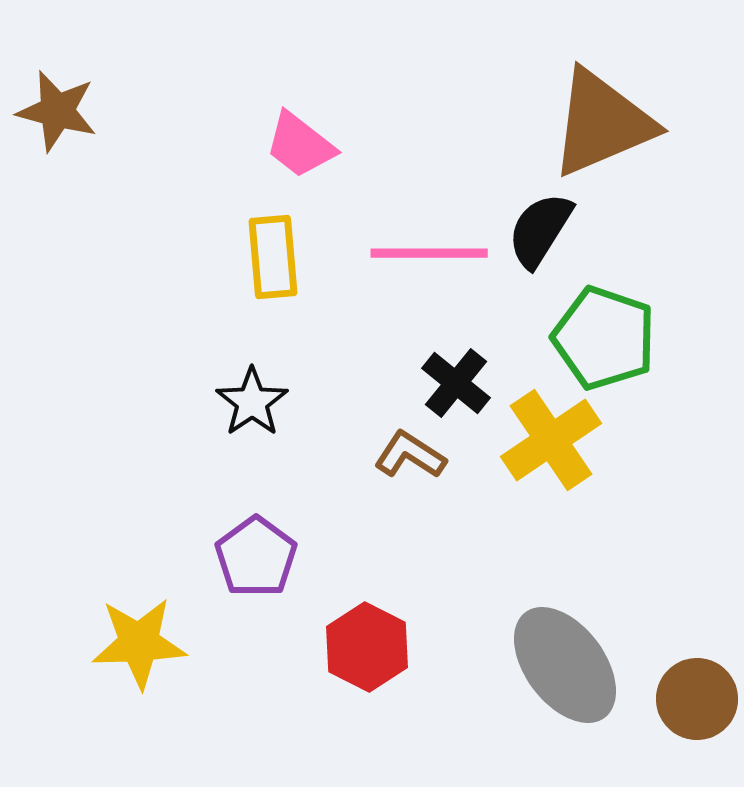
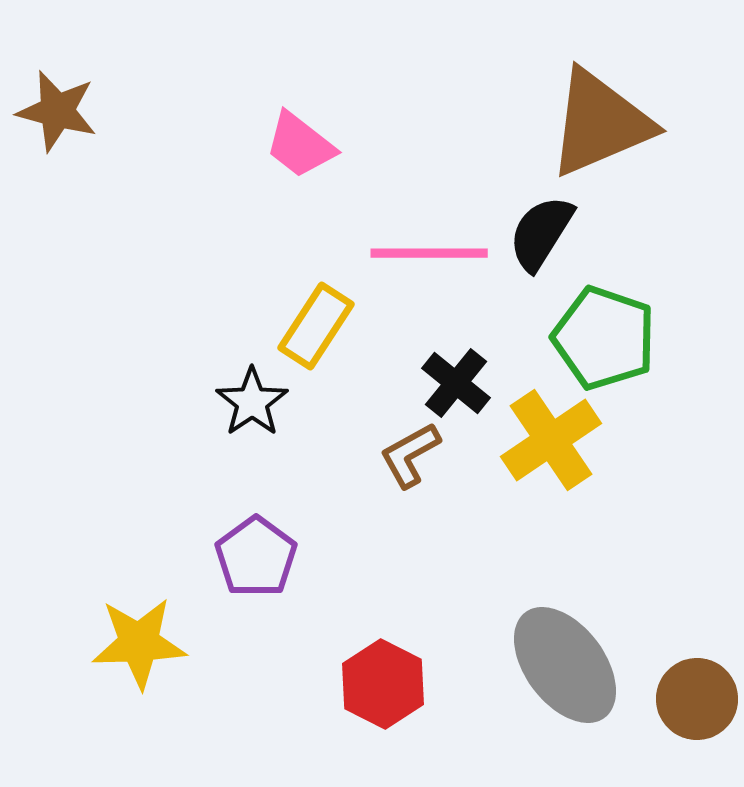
brown triangle: moved 2 px left
black semicircle: moved 1 px right, 3 px down
yellow rectangle: moved 43 px right, 69 px down; rotated 38 degrees clockwise
brown L-shape: rotated 62 degrees counterclockwise
red hexagon: moved 16 px right, 37 px down
